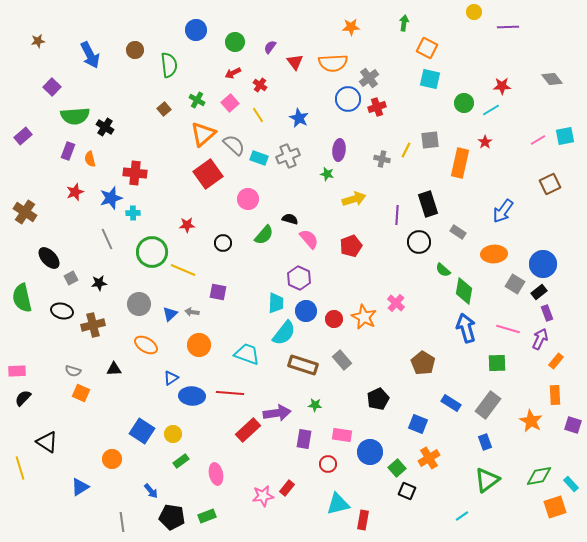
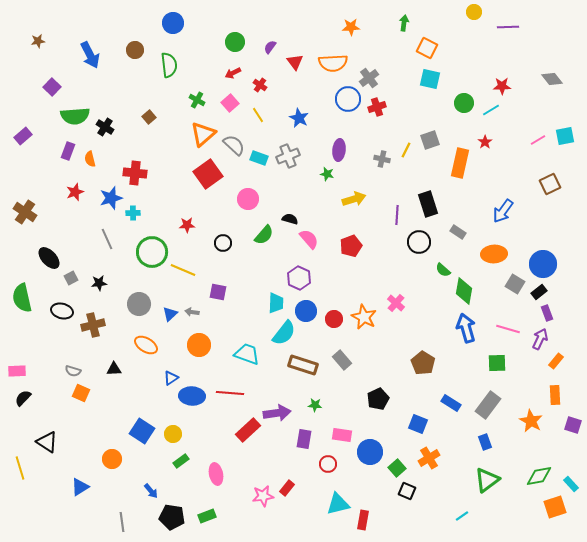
blue circle at (196, 30): moved 23 px left, 7 px up
brown square at (164, 109): moved 15 px left, 8 px down
gray square at (430, 140): rotated 12 degrees counterclockwise
